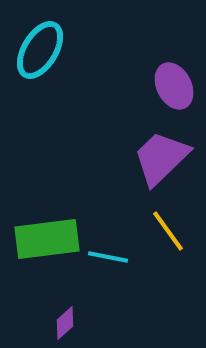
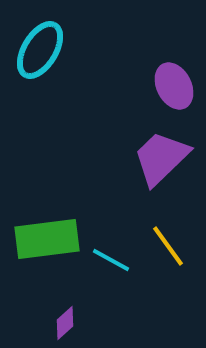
yellow line: moved 15 px down
cyan line: moved 3 px right, 3 px down; rotated 18 degrees clockwise
